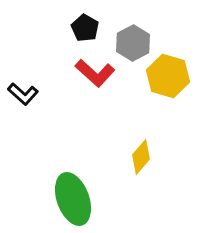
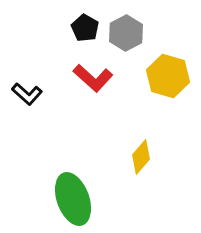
gray hexagon: moved 7 px left, 10 px up
red L-shape: moved 2 px left, 5 px down
black L-shape: moved 4 px right
